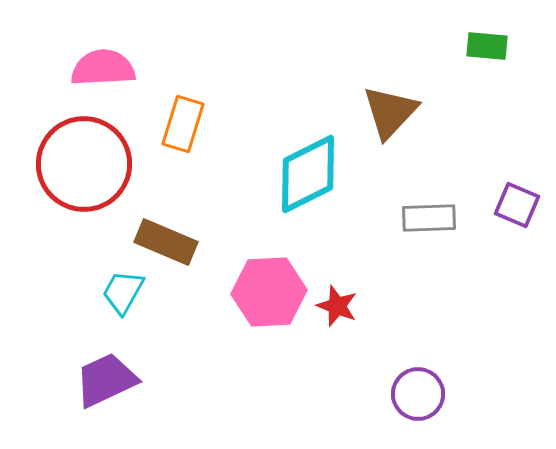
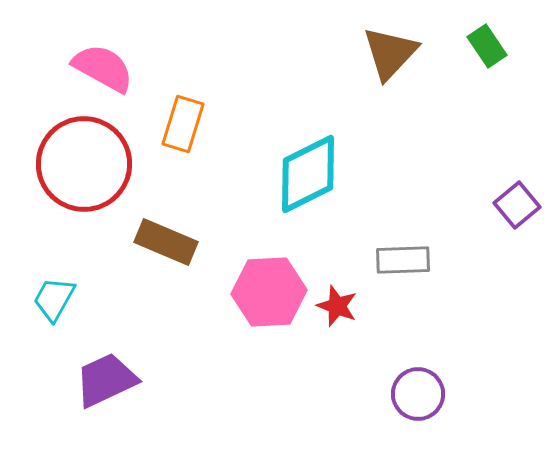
green rectangle: rotated 51 degrees clockwise
pink semicircle: rotated 32 degrees clockwise
brown triangle: moved 59 px up
purple square: rotated 27 degrees clockwise
gray rectangle: moved 26 px left, 42 px down
cyan trapezoid: moved 69 px left, 7 px down
